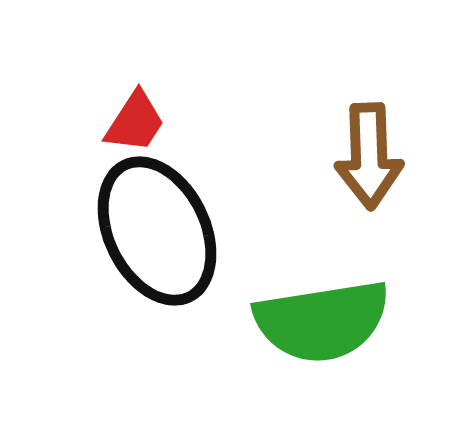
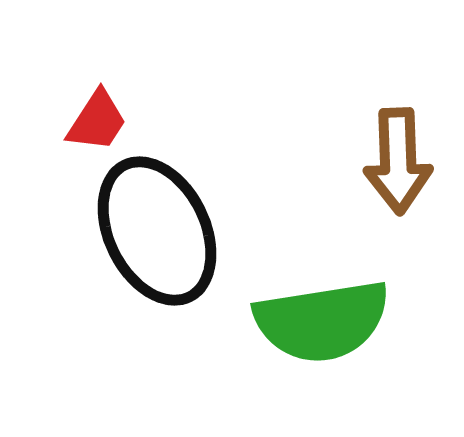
red trapezoid: moved 38 px left, 1 px up
brown arrow: moved 29 px right, 5 px down
